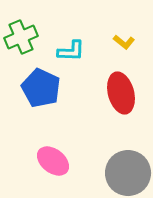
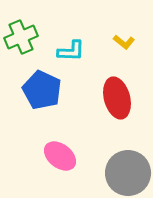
blue pentagon: moved 1 px right, 2 px down
red ellipse: moved 4 px left, 5 px down
pink ellipse: moved 7 px right, 5 px up
